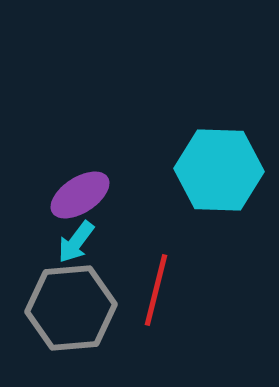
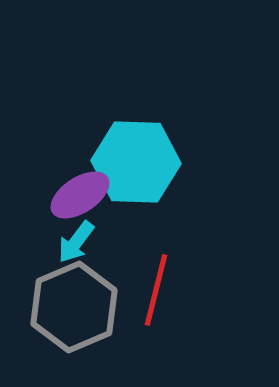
cyan hexagon: moved 83 px left, 8 px up
gray hexagon: moved 3 px right, 1 px up; rotated 18 degrees counterclockwise
